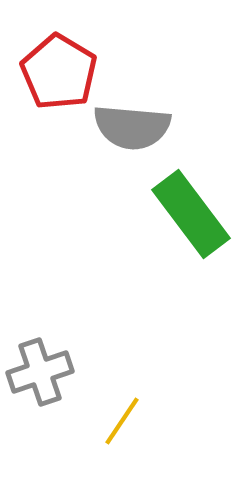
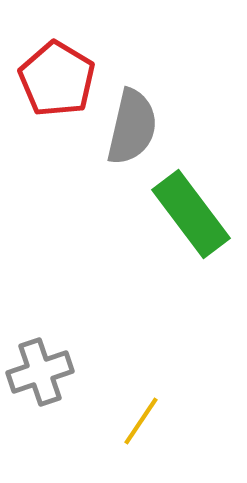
red pentagon: moved 2 px left, 7 px down
gray semicircle: rotated 82 degrees counterclockwise
yellow line: moved 19 px right
